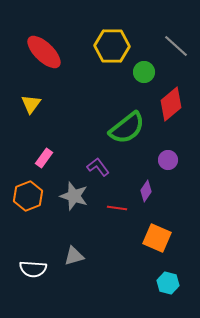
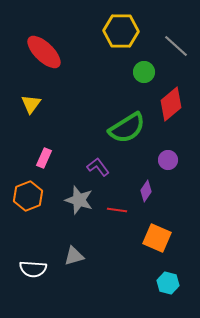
yellow hexagon: moved 9 px right, 15 px up
green semicircle: rotated 6 degrees clockwise
pink rectangle: rotated 12 degrees counterclockwise
gray star: moved 5 px right, 4 px down
red line: moved 2 px down
